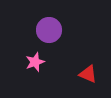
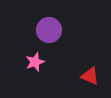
red triangle: moved 2 px right, 2 px down
